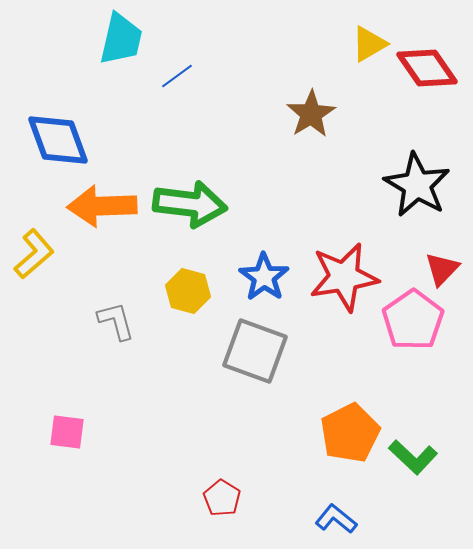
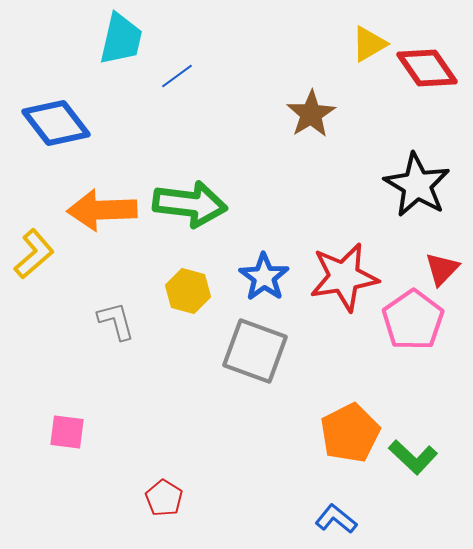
blue diamond: moved 2 px left, 17 px up; rotated 18 degrees counterclockwise
orange arrow: moved 4 px down
red pentagon: moved 58 px left
